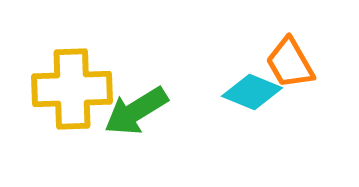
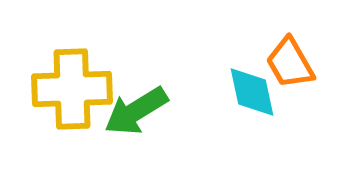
cyan diamond: rotated 56 degrees clockwise
